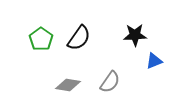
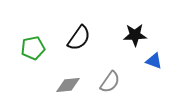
green pentagon: moved 8 px left, 9 px down; rotated 25 degrees clockwise
blue triangle: rotated 42 degrees clockwise
gray diamond: rotated 15 degrees counterclockwise
